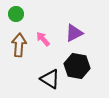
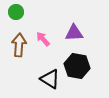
green circle: moved 2 px up
purple triangle: rotated 24 degrees clockwise
